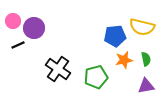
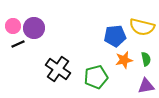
pink circle: moved 5 px down
black line: moved 1 px up
